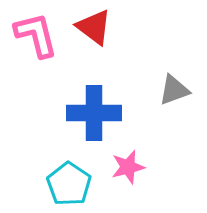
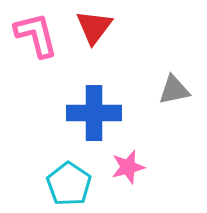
red triangle: rotated 30 degrees clockwise
gray triangle: rotated 8 degrees clockwise
